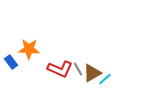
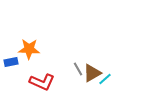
blue rectangle: rotated 64 degrees counterclockwise
red L-shape: moved 18 px left, 13 px down
